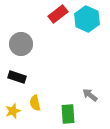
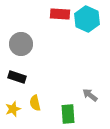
red rectangle: moved 2 px right; rotated 42 degrees clockwise
yellow star: moved 2 px up
